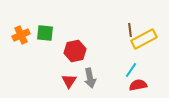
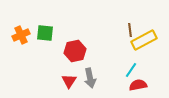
yellow rectangle: moved 1 px down
